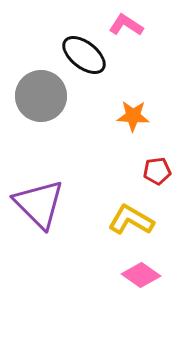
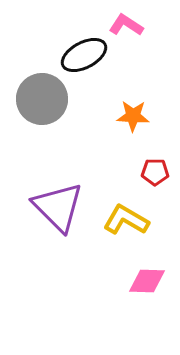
black ellipse: rotated 66 degrees counterclockwise
gray circle: moved 1 px right, 3 px down
red pentagon: moved 2 px left, 1 px down; rotated 8 degrees clockwise
purple triangle: moved 19 px right, 3 px down
yellow L-shape: moved 5 px left
pink diamond: moved 6 px right, 6 px down; rotated 33 degrees counterclockwise
